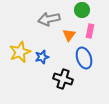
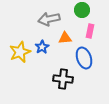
orange triangle: moved 4 px left, 3 px down; rotated 48 degrees clockwise
blue star: moved 10 px up; rotated 16 degrees counterclockwise
black cross: rotated 12 degrees counterclockwise
